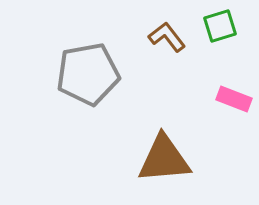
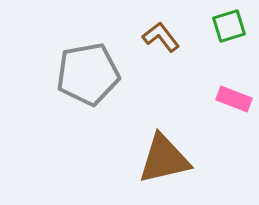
green square: moved 9 px right
brown L-shape: moved 6 px left
brown triangle: rotated 8 degrees counterclockwise
